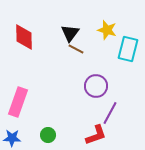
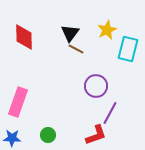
yellow star: rotated 30 degrees clockwise
